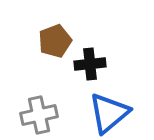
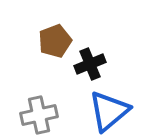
black cross: rotated 16 degrees counterclockwise
blue triangle: moved 2 px up
